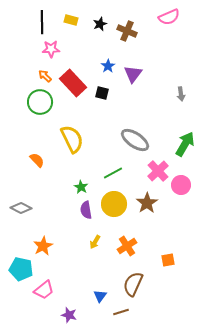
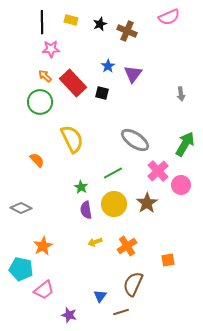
yellow arrow: rotated 40 degrees clockwise
